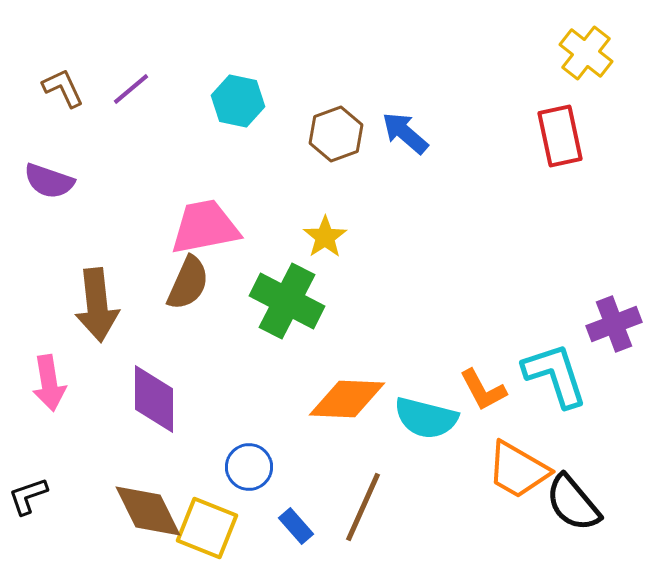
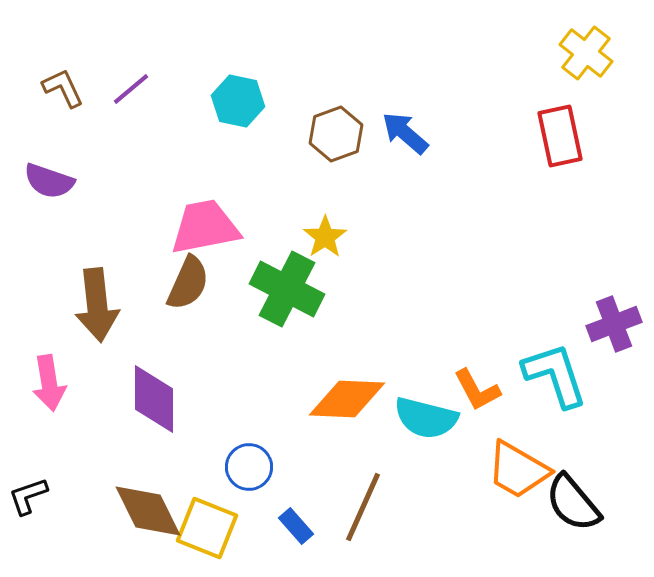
green cross: moved 12 px up
orange L-shape: moved 6 px left
